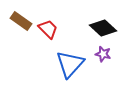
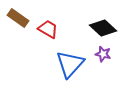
brown rectangle: moved 3 px left, 3 px up
red trapezoid: rotated 15 degrees counterclockwise
